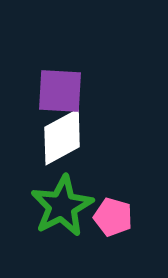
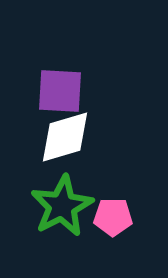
white diamond: moved 3 px right; rotated 12 degrees clockwise
pink pentagon: rotated 15 degrees counterclockwise
